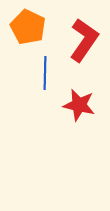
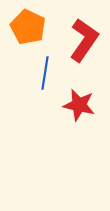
blue line: rotated 8 degrees clockwise
